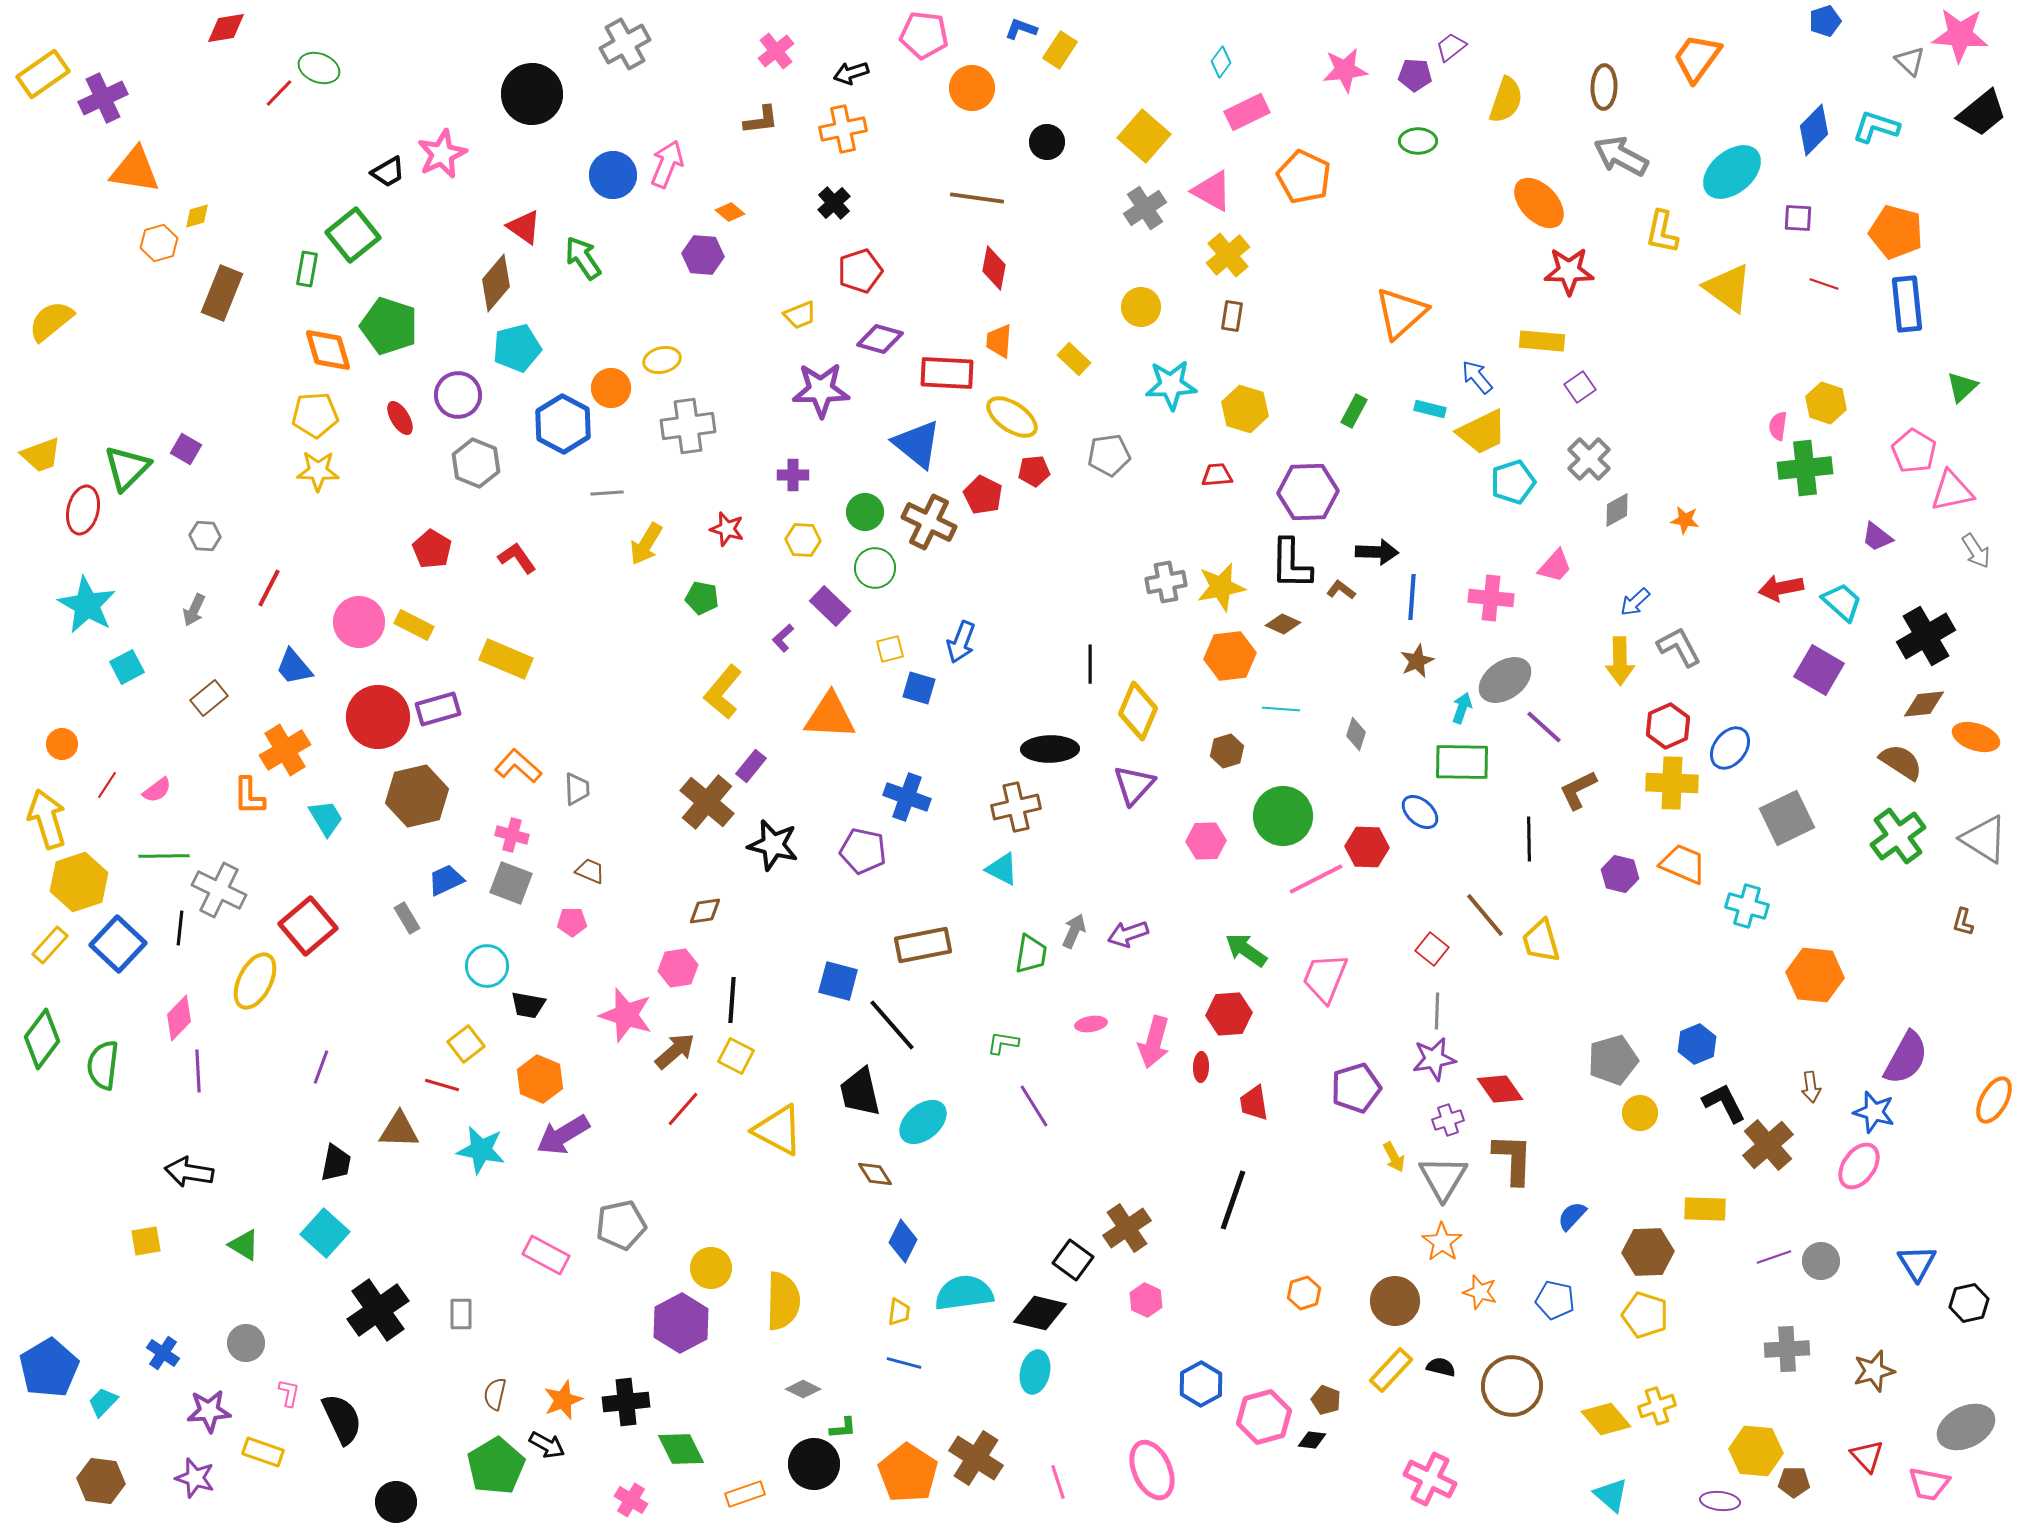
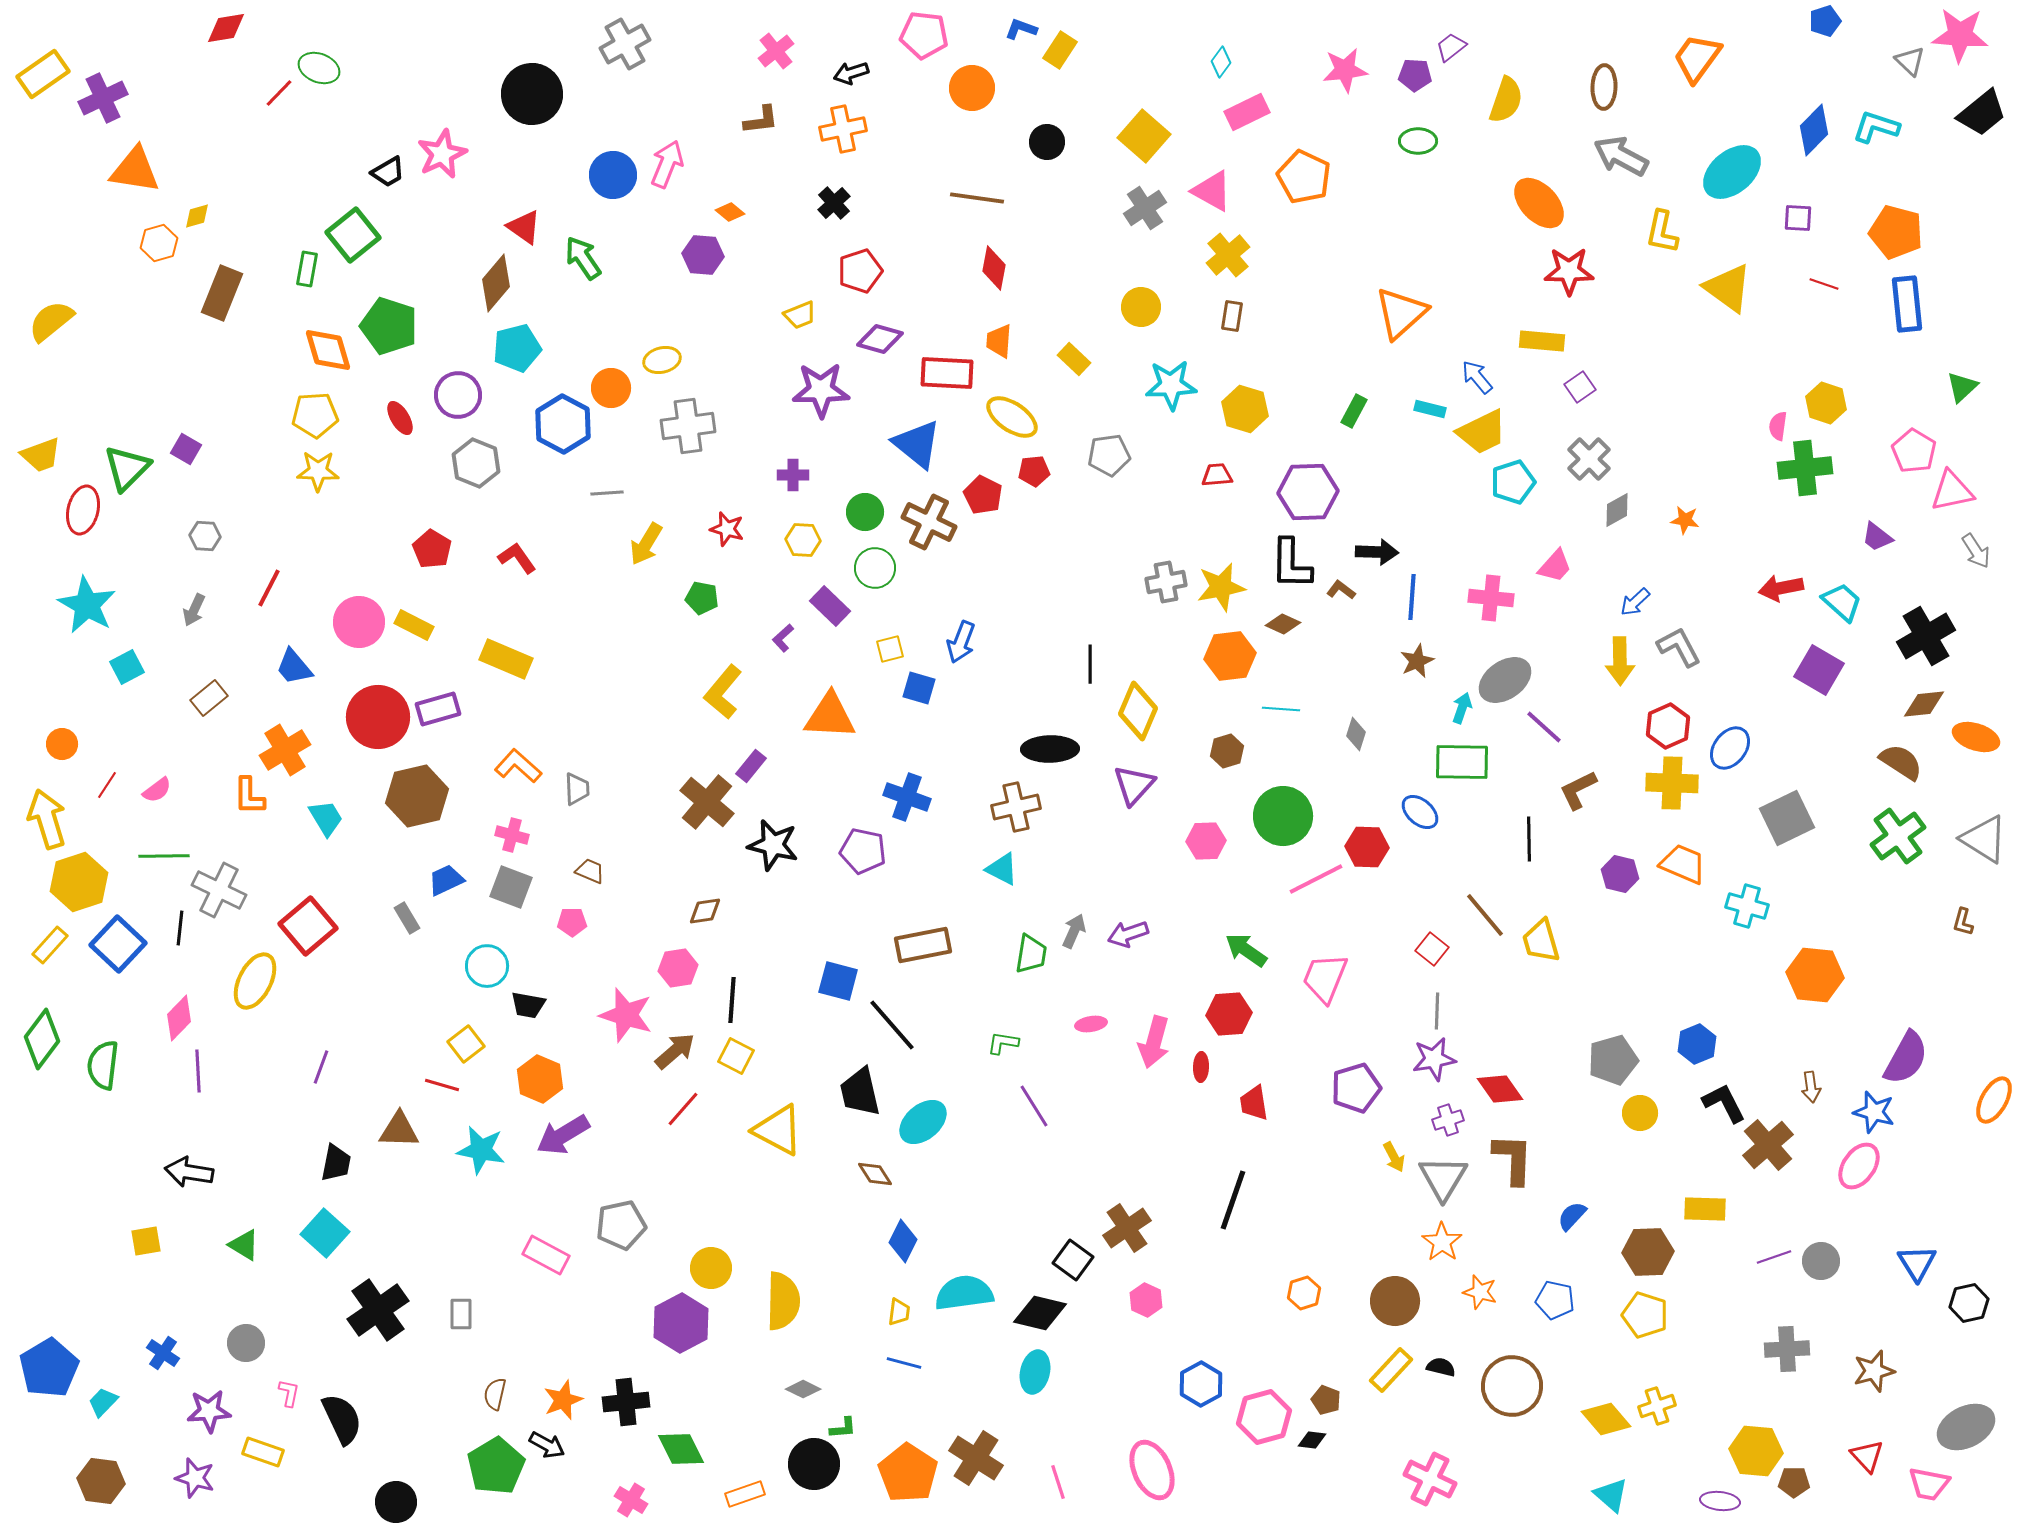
gray square at (511, 883): moved 4 px down
